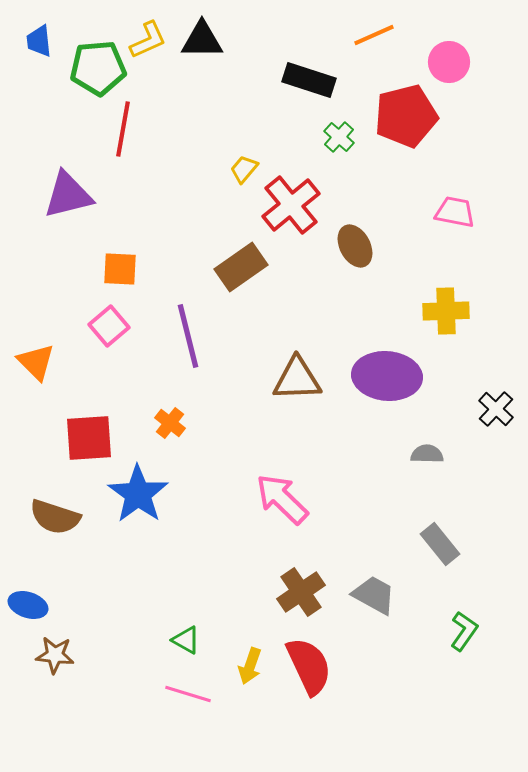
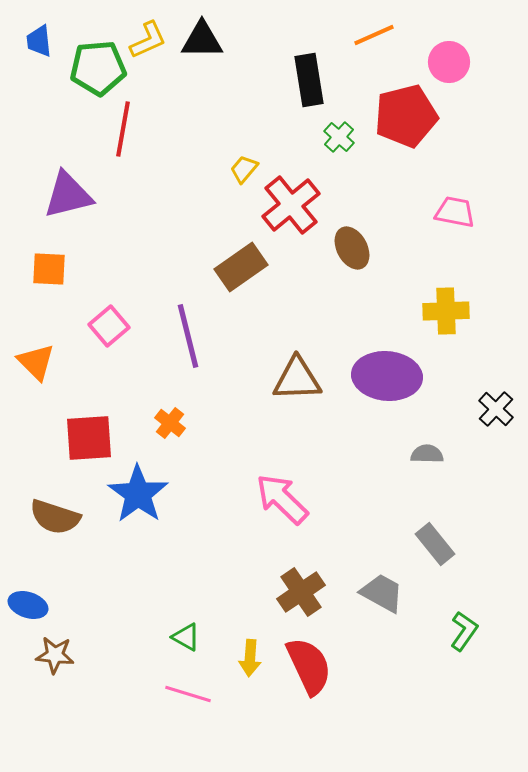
black rectangle: rotated 63 degrees clockwise
brown ellipse: moved 3 px left, 2 px down
orange square: moved 71 px left
gray rectangle: moved 5 px left
gray trapezoid: moved 8 px right, 2 px up
green triangle: moved 3 px up
yellow arrow: moved 8 px up; rotated 15 degrees counterclockwise
